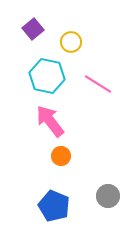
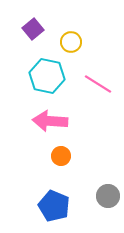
pink arrow: rotated 48 degrees counterclockwise
